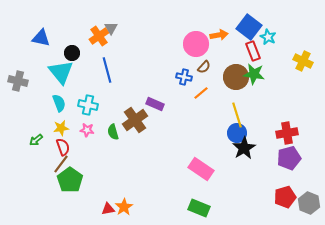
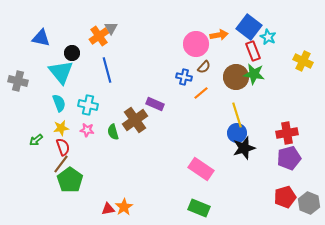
black star: rotated 15 degrees clockwise
